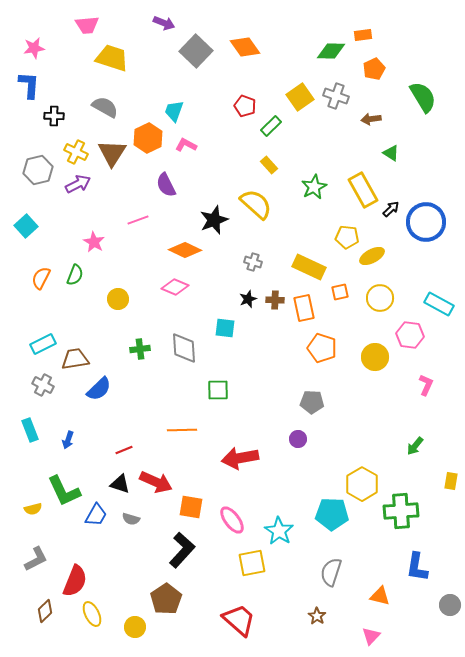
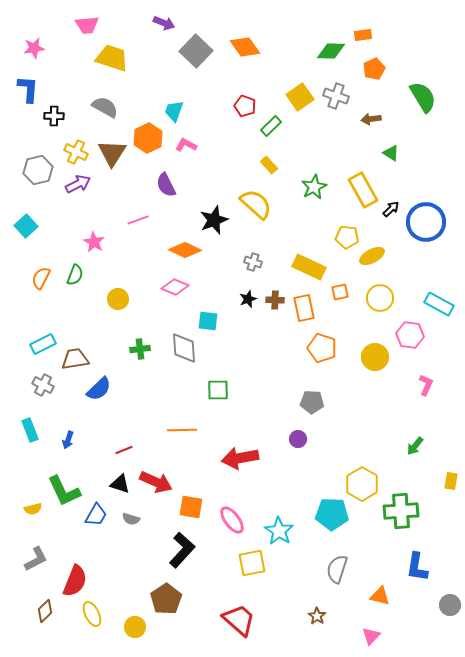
blue L-shape at (29, 85): moved 1 px left, 4 px down
cyan square at (225, 328): moved 17 px left, 7 px up
gray semicircle at (331, 572): moved 6 px right, 3 px up
